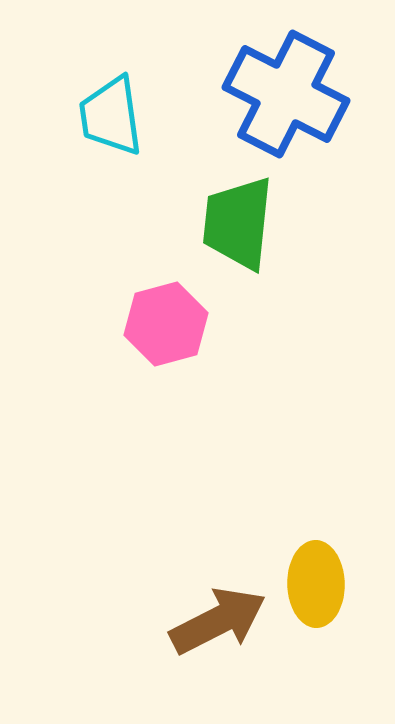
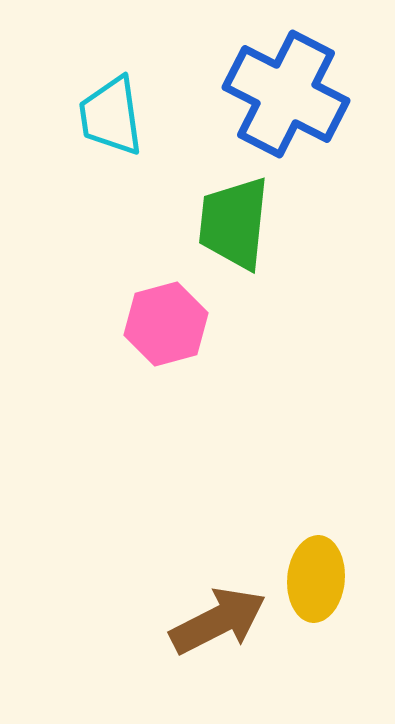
green trapezoid: moved 4 px left
yellow ellipse: moved 5 px up; rotated 6 degrees clockwise
